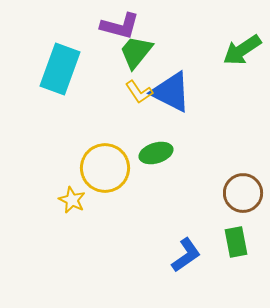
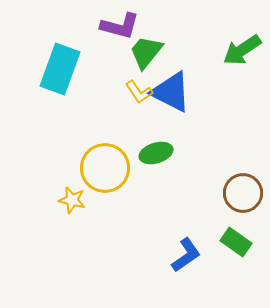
green trapezoid: moved 10 px right
yellow star: rotated 12 degrees counterclockwise
green rectangle: rotated 44 degrees counterclockwise
